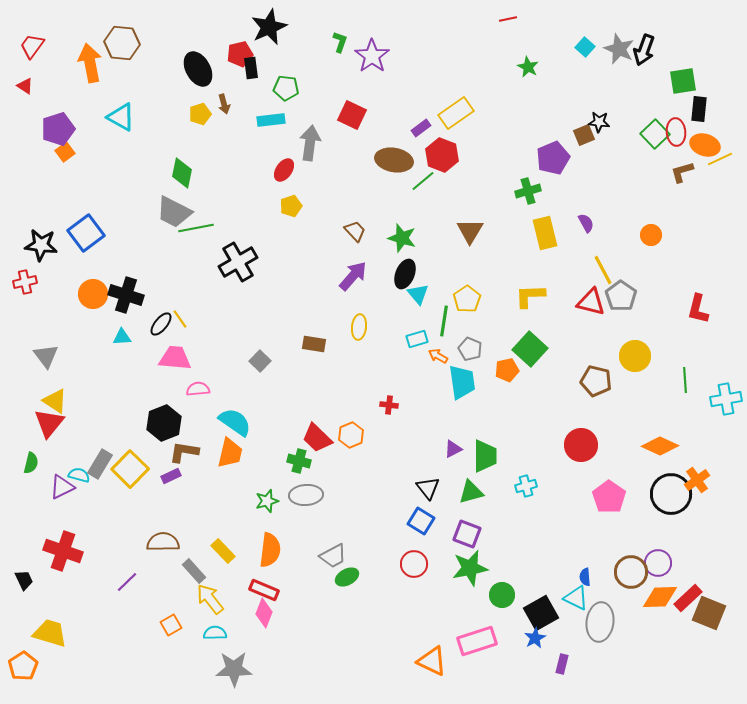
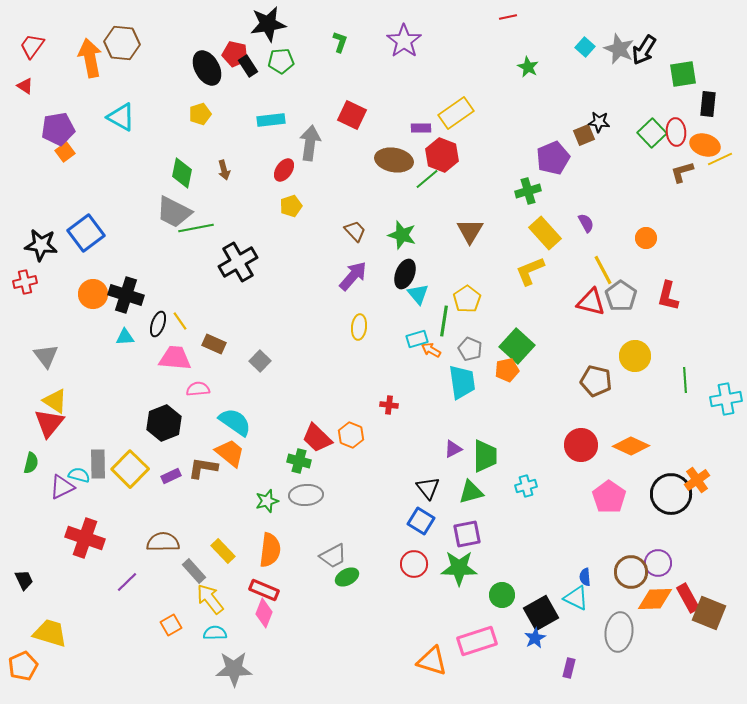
red line at (508, 19): moved 2 px up
black star at (269, 27): moved 1 px left, 3 px up; rotated 15 degrees clockwise
black arrow at (644, 50): rotated 12 degrees clockwise
red pentagon at (240, 54): moved 5 px left; rotated 25 degrees clockwise
purple star at (372, 56): moved 32 px right, 15 px up
orange arrow at (90, 63): moved 5 px up
black rectangle at (251, 68): moved 3 px left, 2 px up; rotated 25 degrees counterclockwise
black ellipse at (198, 69): moved 9 px right, 1 px up
green square at (683, 81): moved 7 px up
green pentagon at (286, 88): moved 5 px left, 27 px up; rotated 10 degrees counterclockwise
brown arrow at (224, 104): moved 66 px down
black rectangle at (699, 109): moved 9 px right, 5 px up
purple rectangle at (421, 128): rotated 36 degrees clockwise
purple pentagon at (58, 129): rotated 8 degrees clockwise
green square at (655, 134): moved 3 px left, 1 px up
green line at (423, 181): moved 4 px right, 2 px up
yellow rectangle at (545, 233): rotated 28 degrees counterclockwise
orange circle at (651, 235): moved 5 px left, 3 px down
green star at (402, 238): moved 3 px up
yellow L-shape at (530, 296): moved 25 px up; rotated 20 degrees counterclockwise
red L-shape at (698, 309): moved 30 px left, 13 px up
yellow line at (180, 319): moved 2 px down
black ellipse at (161, 324): moved 3 px left; rotated 20 degrees counterclockwise
cyan triangle at (122, 337): moved 3 px right
brown rectangle at (314, 344): moved 100 px left; rotated 15 degrees clockwise
green square at (530, 349): moved 13 px left, 3 px up
orange arrow at (438, 356): moved 7 px left, 6 px up
orange hexagon at (351, 435): rotated 15 degrees counterclockwise
orange diamond at (660, 446): moved 29 px left
brown L-shape at (184, 452): moved 19 px right, 16 px down
orange trapezoid at (230, 453): rotated 64 degrees counterclockwise
gray rectangle at (100, 464): moved 2 px left; rotated 32 degrees counterclockwise
purple square at (467, 534): rotated 32 degrees counterclockwise
red cross at (63, 551): moved 22 px right, 13 px up
green star at (470, 568): moved 11 px left; rotated 12 degrees clockwise
orange diamond at (660, 597): moved 5 px left, 2 px down
red rectangle at (688, 598): rotated 76 degrees counterclockwise
gray ellipse at (600, 622): moved 19 px right, 10 px down
orange triangle at (432, 661): rotated 8 degrees counterclockwise
purple rectangle at (562, 664): moved 7 px right, 4 px down
orange pentagon at (23, 666): rotated 8 degrees clockwise
